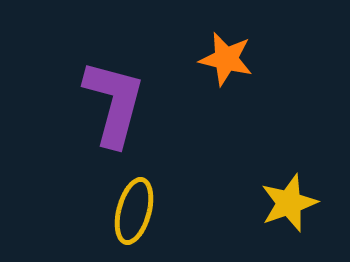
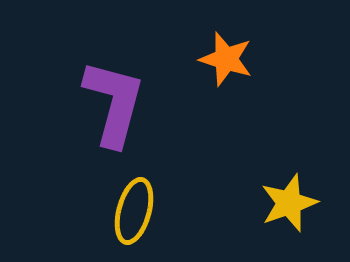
orange star: rotated 4 degrees clockwise
